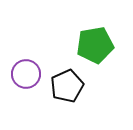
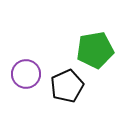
green pentagon: moved 5 px down
